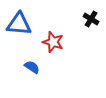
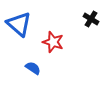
blue triangle: rotated 36 degrees clockwise
blue semicircle: moved 1 px right, 1 px down
